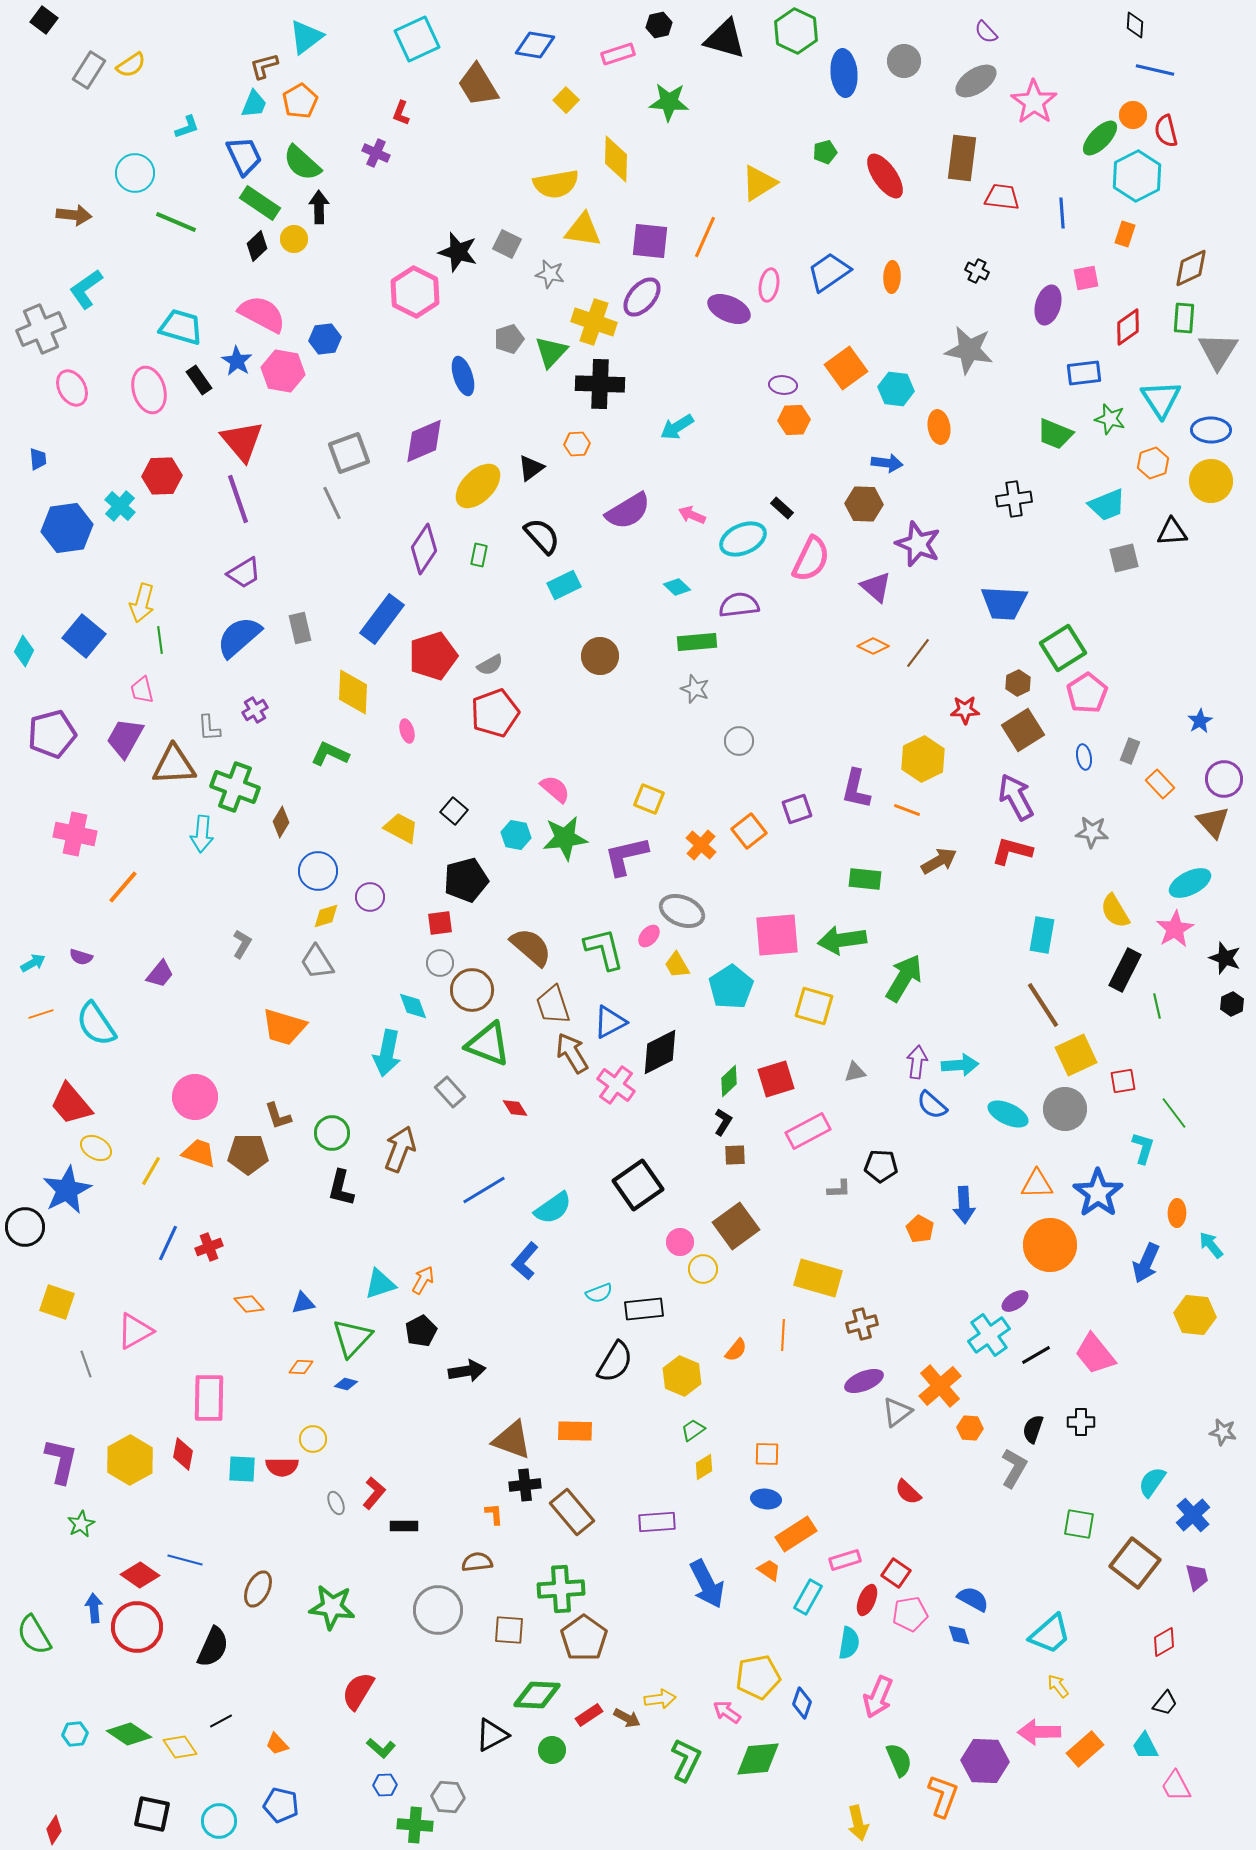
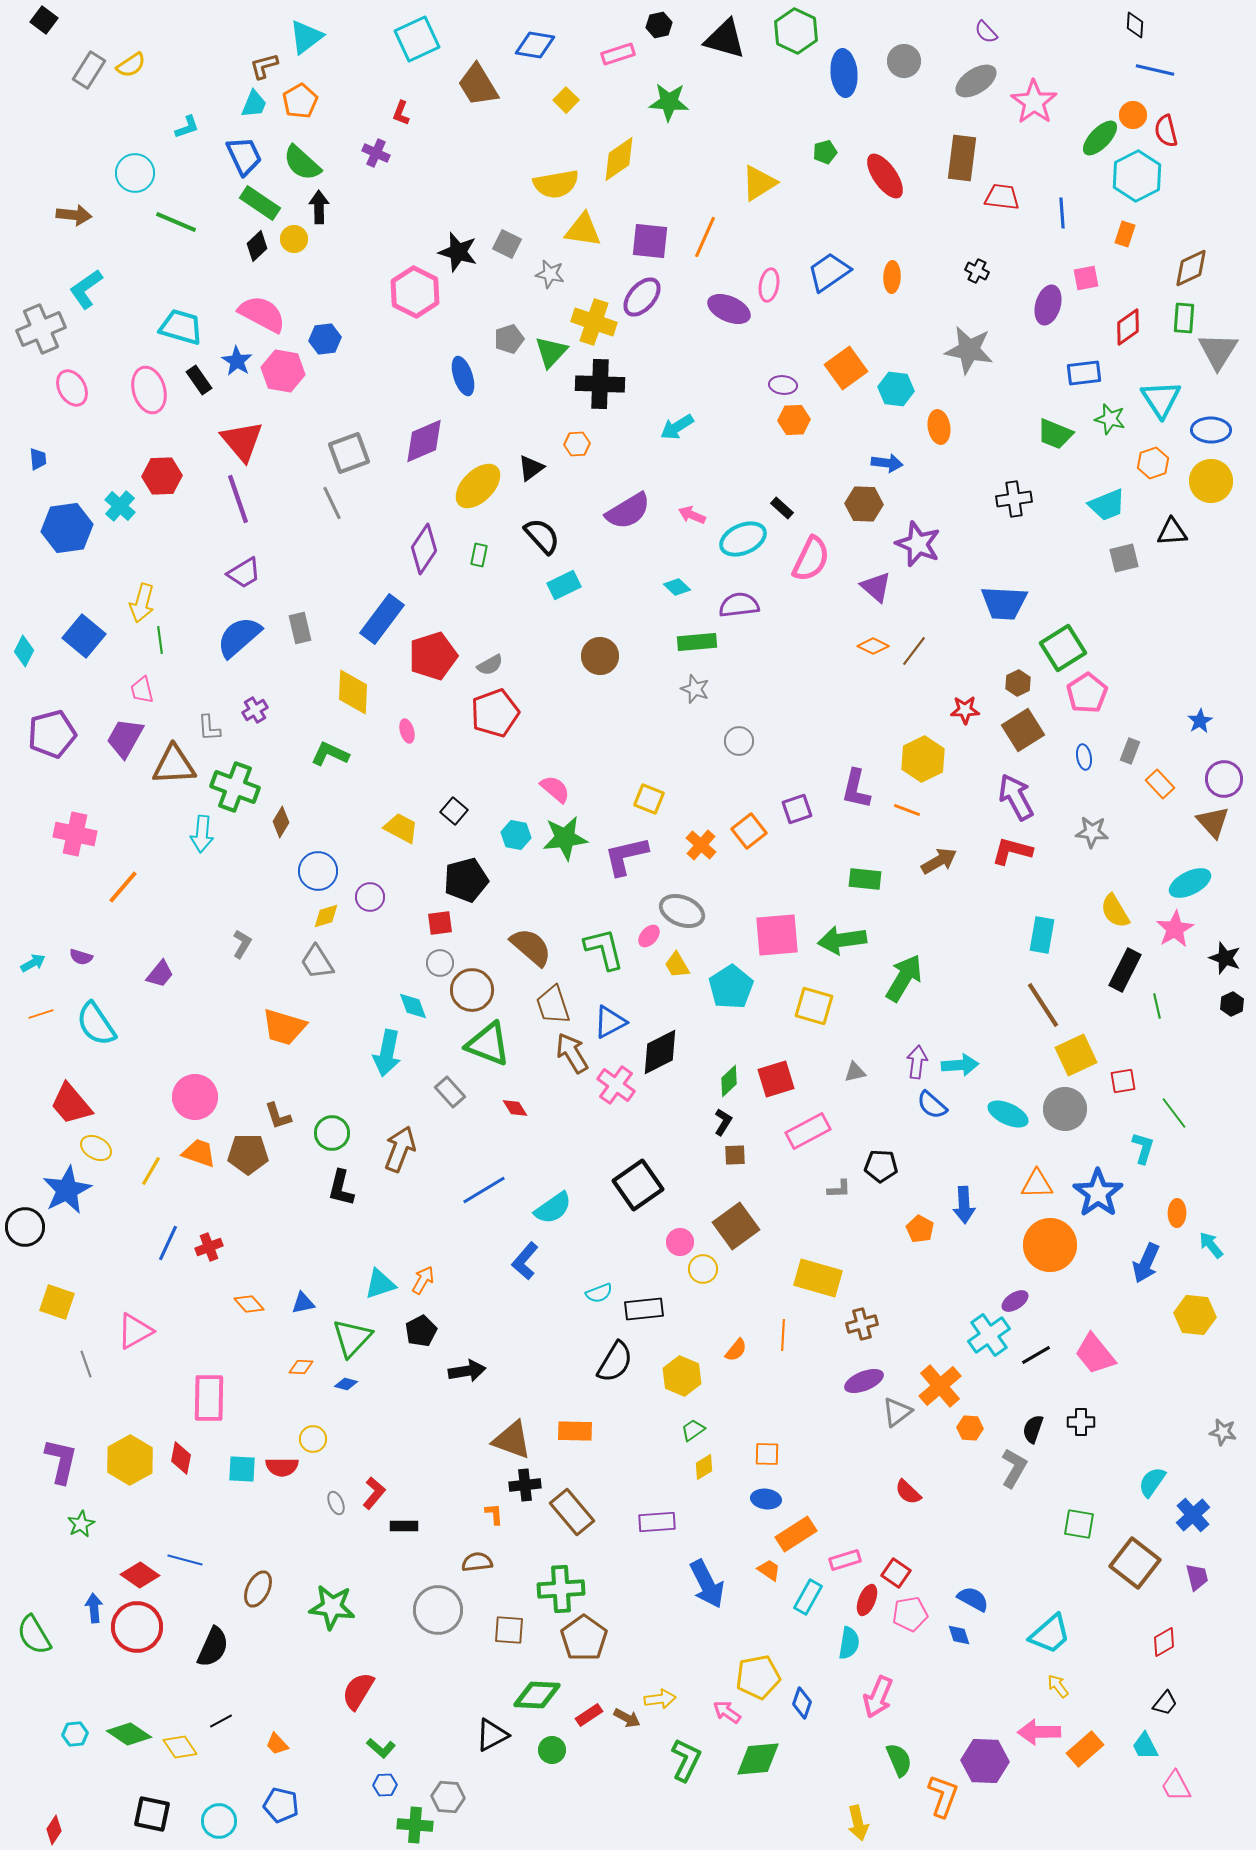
yellow diamond at (616, 159): moved 3 px right; rotated 54 degrees clockwise
brown line at (918, 653): moved 4 px left, 2 px up
red diamond at (183, 1454): moved 2 px left, 4 px down
